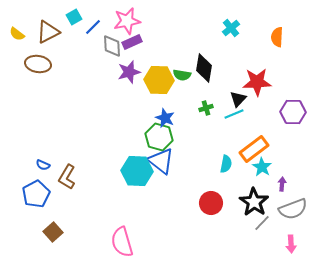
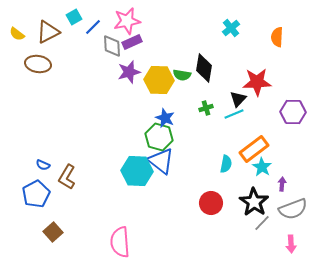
pink semicircle: moved 2 px left; rotated 12 degrees clockwise
